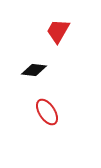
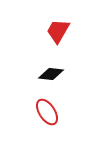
black diamond: moved 17 px right, 4 px down
